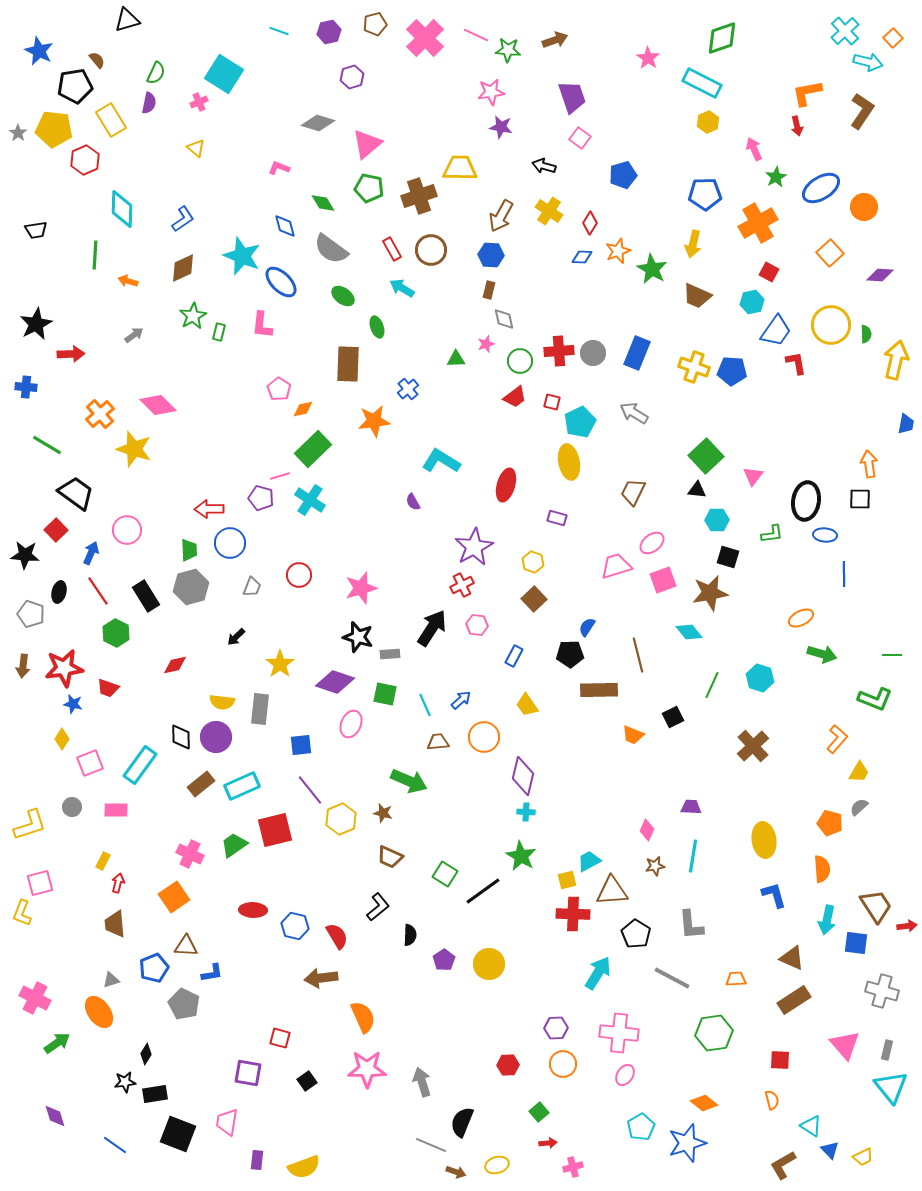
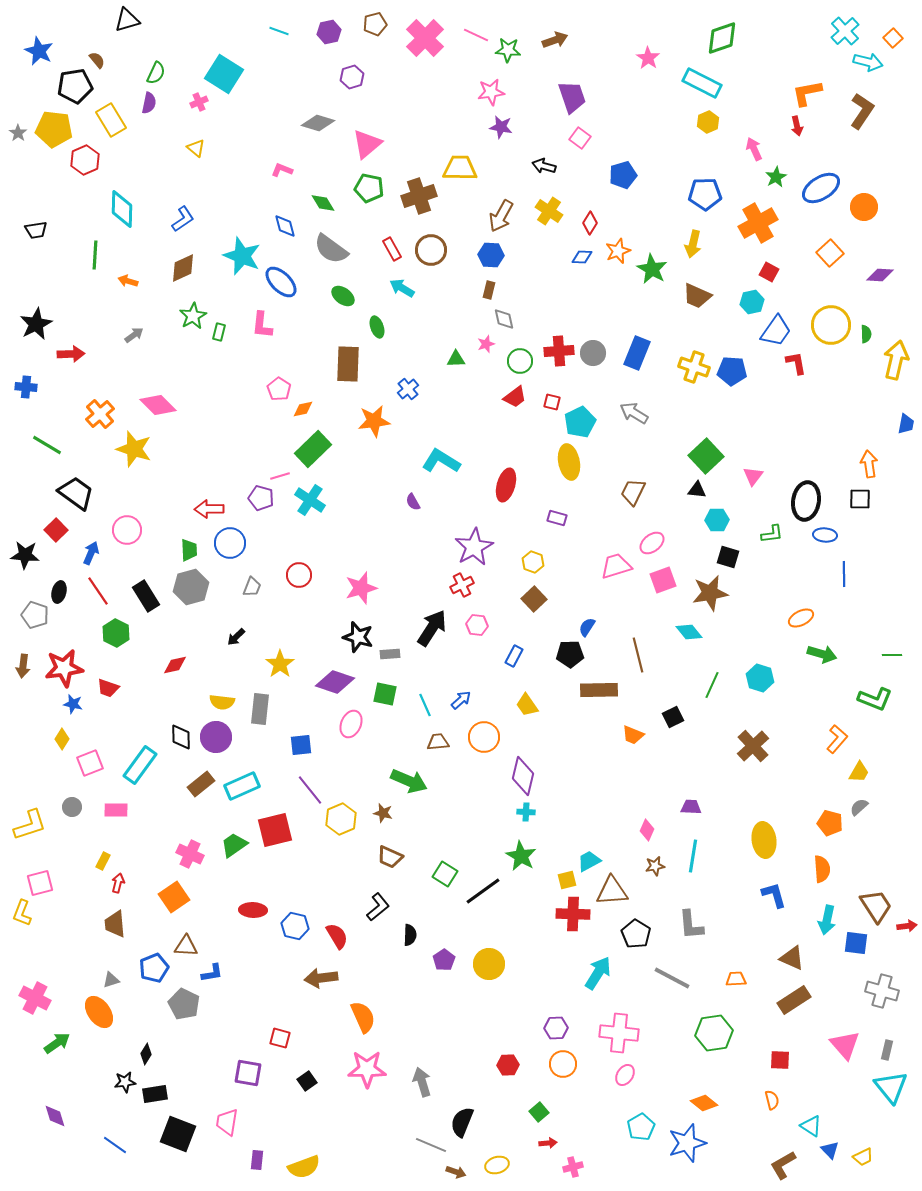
pink L-shape at (279, 168): moved 3 px right, 2 px down
gray pentagon at (31, 614): moved 4 px right, 1 px down
